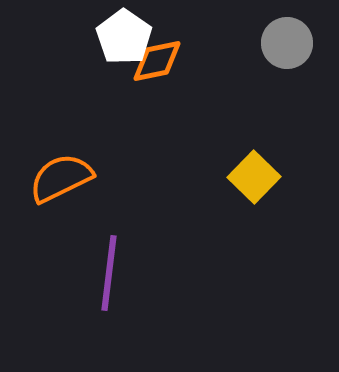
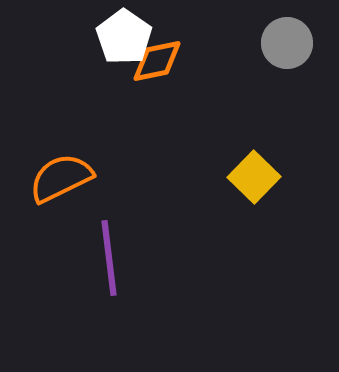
purple line: moved 15 px up; rotated 14 degrees counterclockwise
